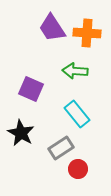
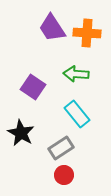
green arrow: moved 1 px right, 3 px down
purple square: moved 2 px right, 2 px up; rotated 10 degrees clockwise
red circle: moved 14 px left, 6 px down
